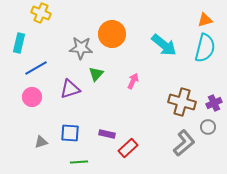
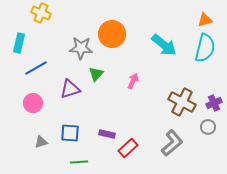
pink circle: moved 1 px right, 6 px down
brown cross: rotated 12 degrees clockwise
gray L-shape: moved 12 px left
